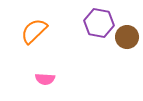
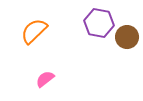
pink semicircle: rotated 138 degrees clockwise
